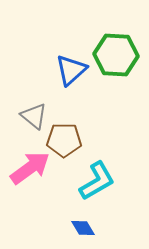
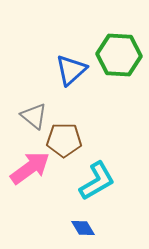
green hexagon: moved 3 px right
